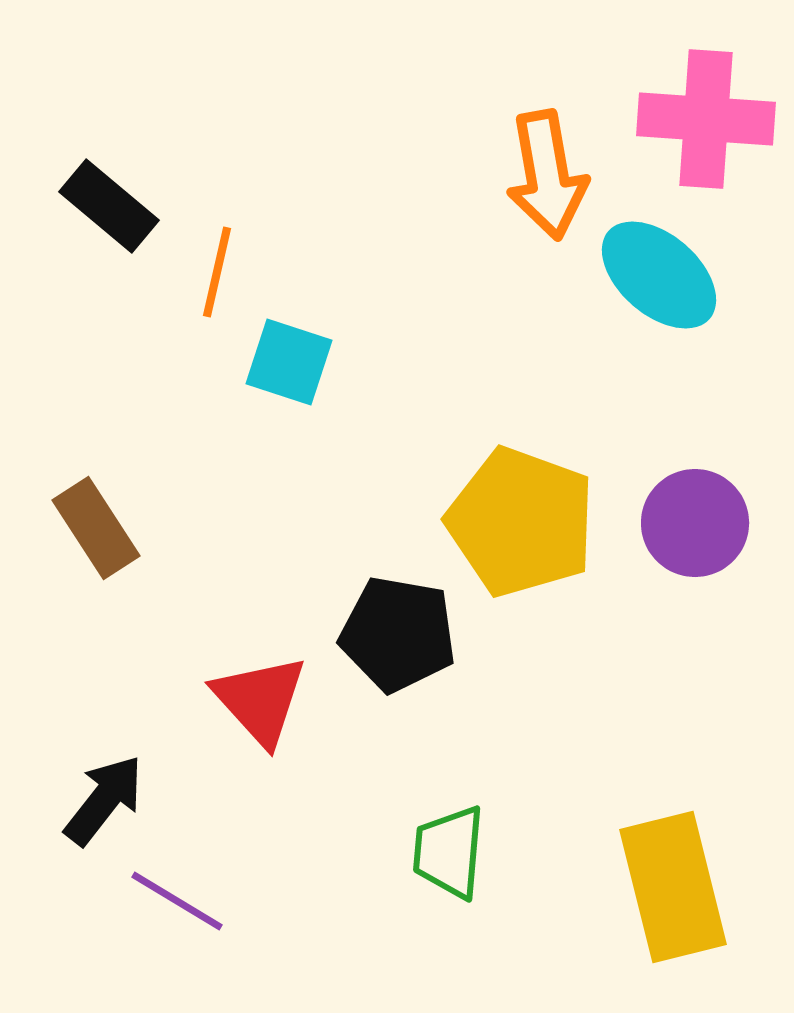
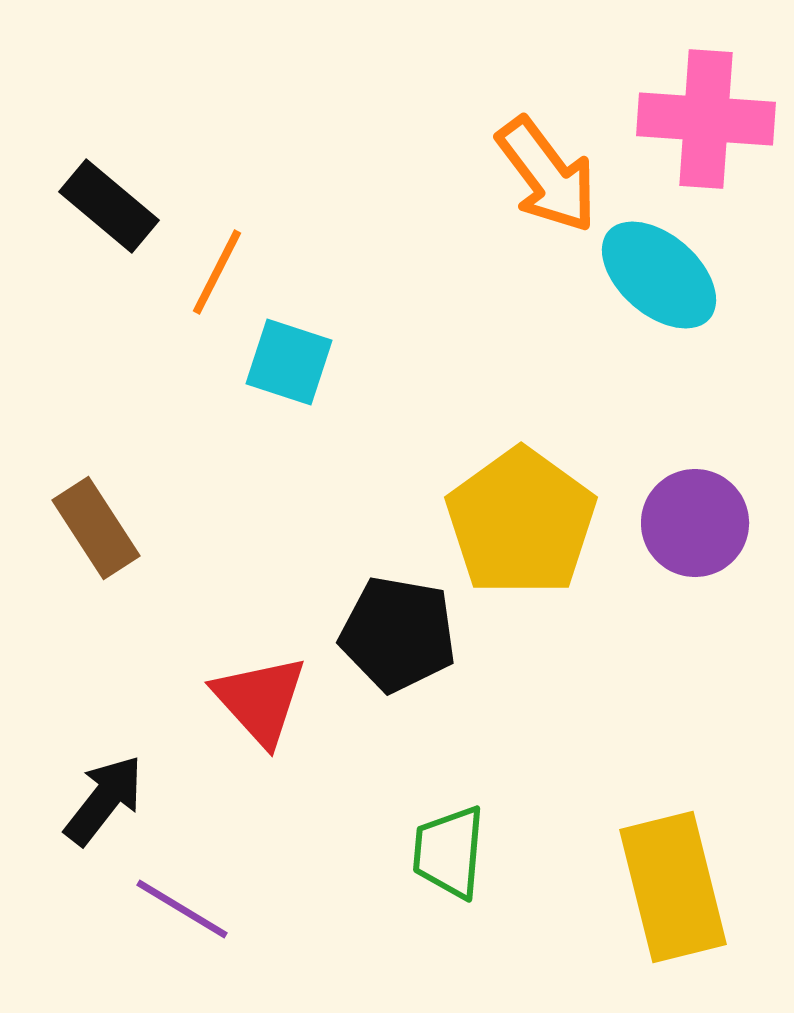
orange arrow: rotated 27 degrees counterclockwise
orange line: rotated 14 degrees clockwise
yellow pentagon: rotated 16 degrees clockwise
purple line: moved 5 px right, 8 px down
